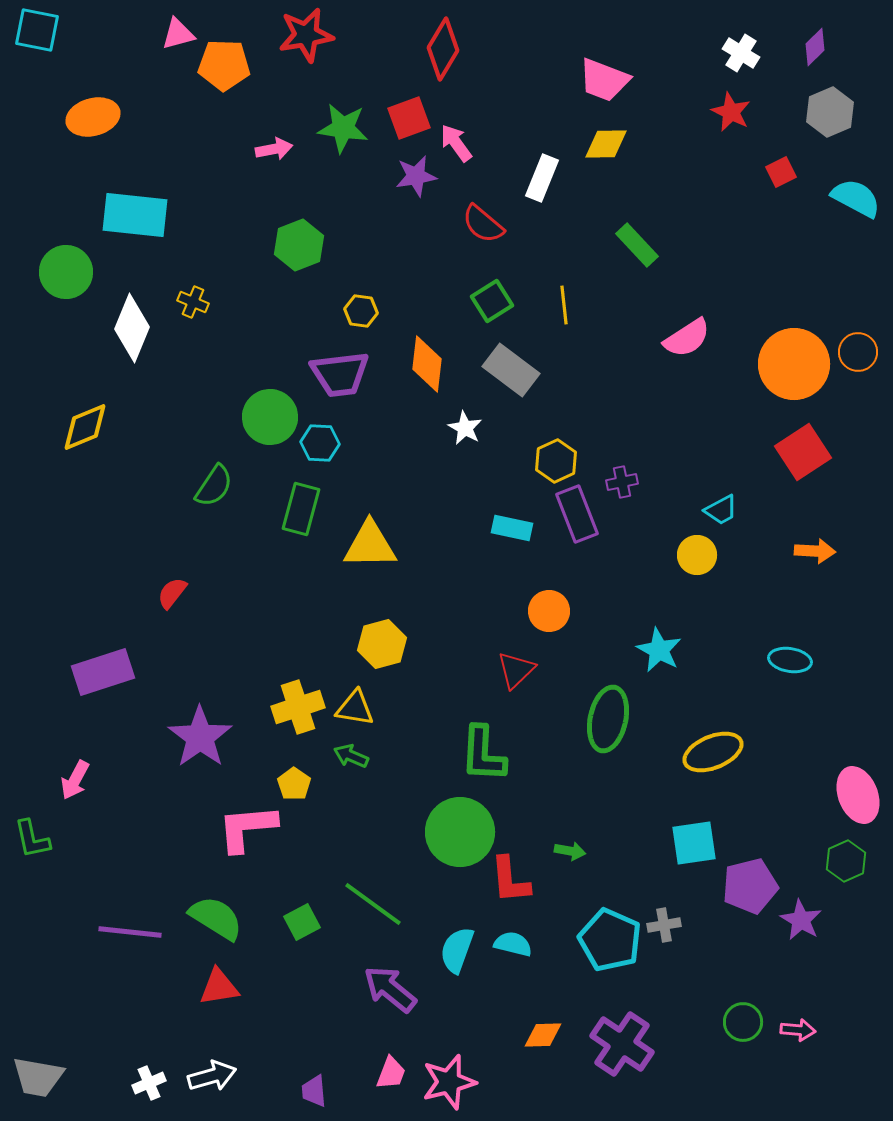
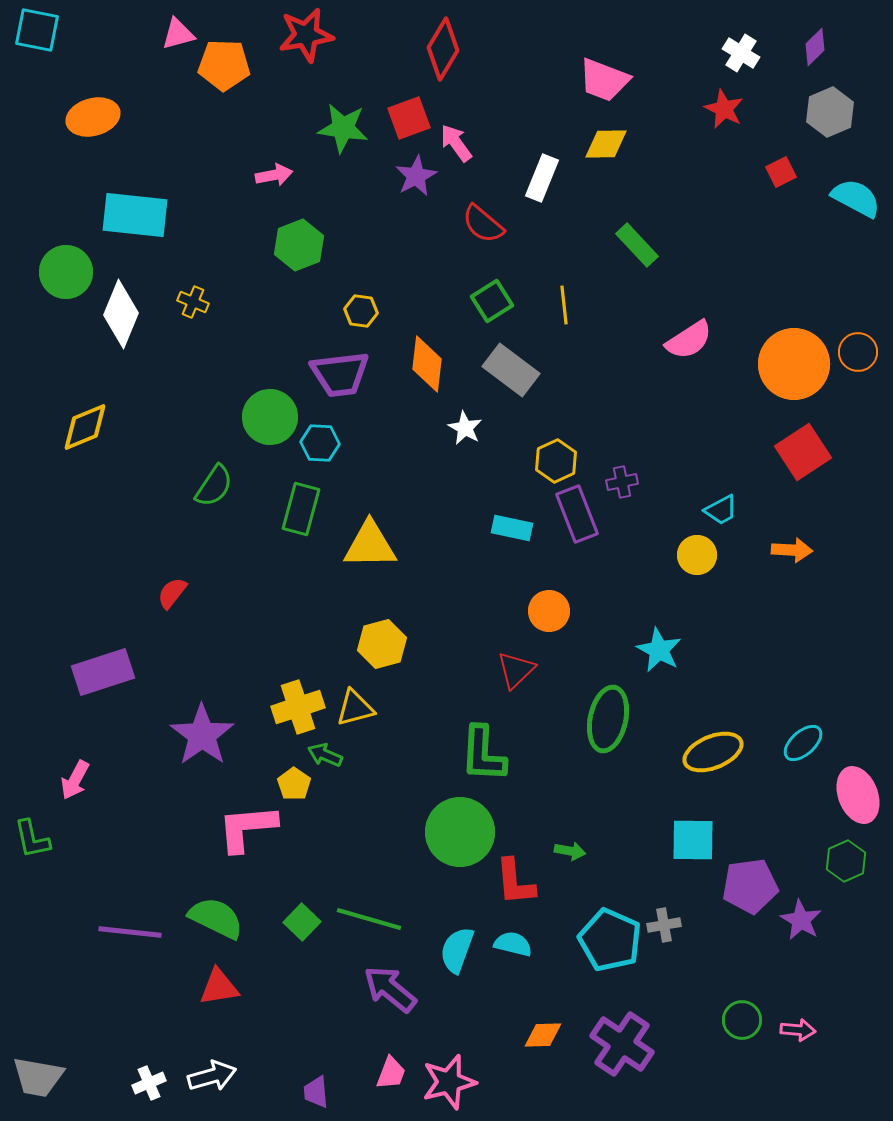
red star at (731, 112): moved 7 px left, 3 px up
pink arrow at (274, 149): moved 26 px down
purple star at (416, 176): rotated 18 degrees counterclockwise
white diamond at (132, 328): moved 11 px left, 14 px up
pink semicircle at (687, 338): moved 2 px right, 2 px down
orange arrow at (815, 551): moved 23 px left, 1 px up
cyan ellipse at (790, 660): moved 13 px right, 83 px down; rotated 51 degrees counterclockwise
yellow triangle at (355, 708): rotated 24 degrees counterclockwise
purple star at (200, 737): moved 2 px right, 2 px up
green arrow at (351, 756): moved 26 px left, 1 px up
cyan square at (694, 843): moved 1 px left, 3 px up; rotated 9 degrees clockwise
red L-shape at (510, 880): moved 5 px right, 2 px down
purple pentagon at (750, 886): rotated 6 degrees clockwise
green line at (373, 904): moved 4 px left, 15 px down; rotated 20 degrees counterclockwise
green semicircle at (216, 918): rotated 6 degrees counterclockwise
green square at (302, 922): rotated 18 degrees counterclockwise
green circle at (743, 1022): moved 1 px left, 2 px up
purple trapezoid at (314, 1091): moved 2 px right, 1 px down
